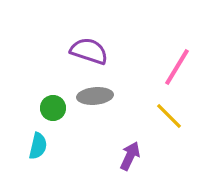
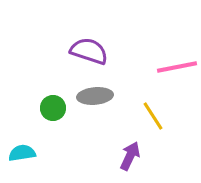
pink line: rotated 48 degrees clockwise
yellow line: moved 16 px left; rotated 12 degrees clockwise
cyan semicircle: moved 16 px left, 7 px down; rotated 112 degrees counterclockwise
